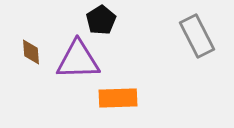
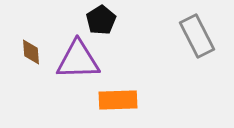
orange rectangle: moved 2 px down
